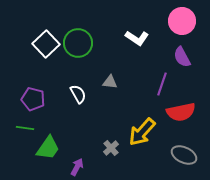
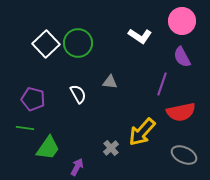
white L-shape: moved 3 px right, 2 px up
